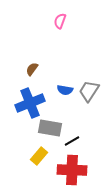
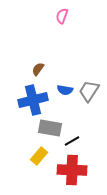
pink semicircle: moved 2 px right, 5 px up
brown semicircle: moved 6 px right
blue cross: moved 3 px right, 3 px up; rotated 8 degrees clockwise
